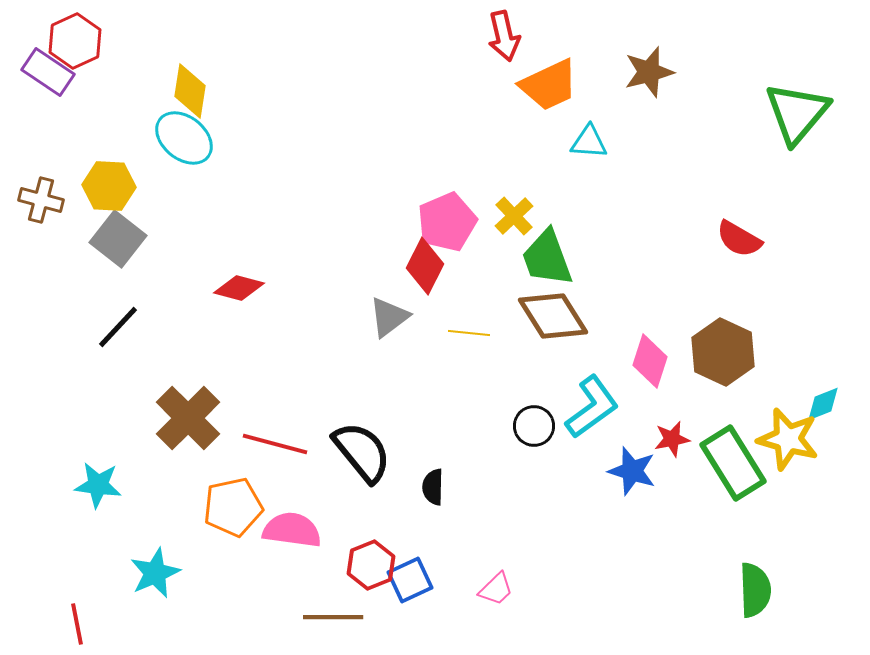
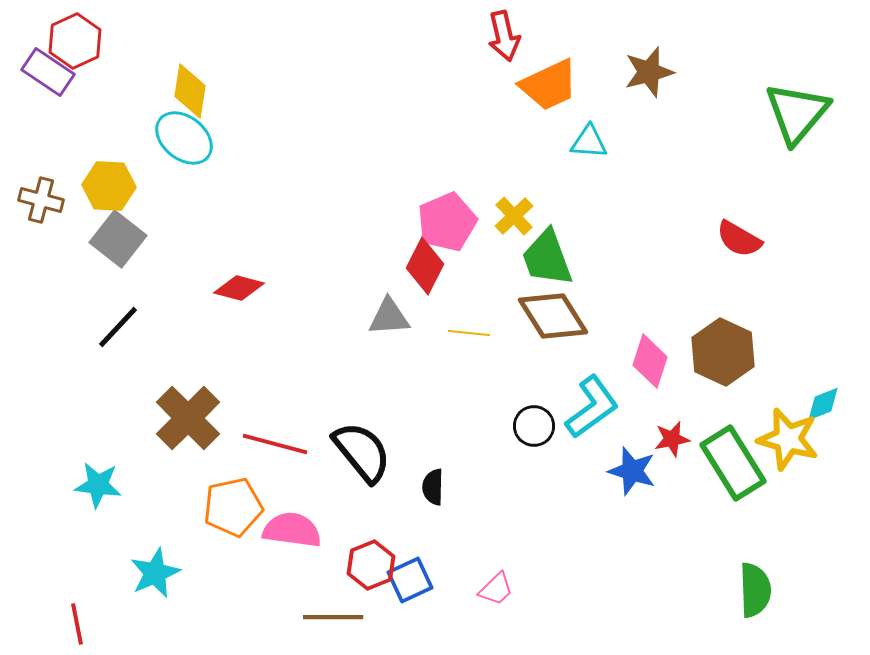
gray triangle at (389, 317): rotated 33 degrees clockwise
